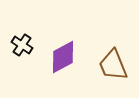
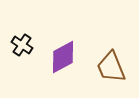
brown trapezoid: moved 2 px left, 2 px down
